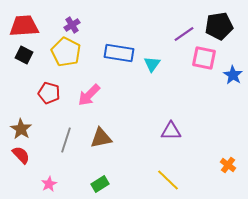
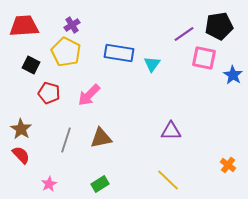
black square: moved 7 px right, 10 px down
